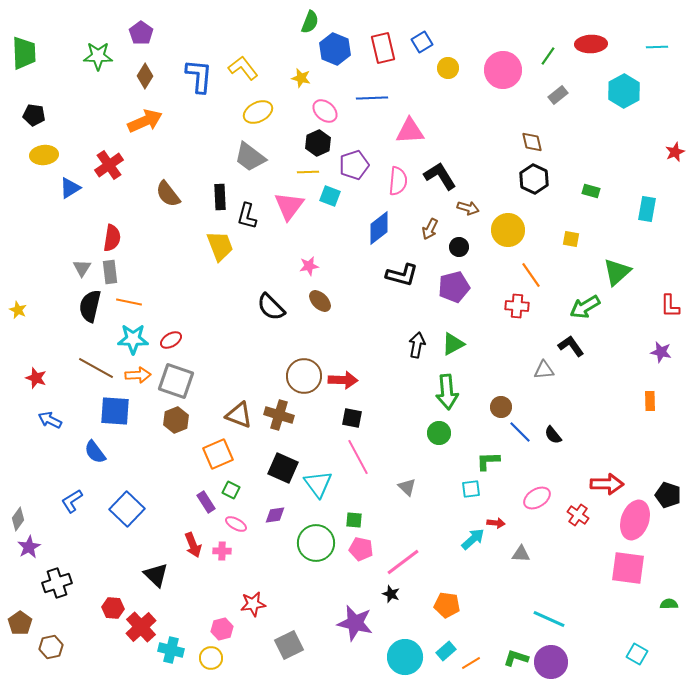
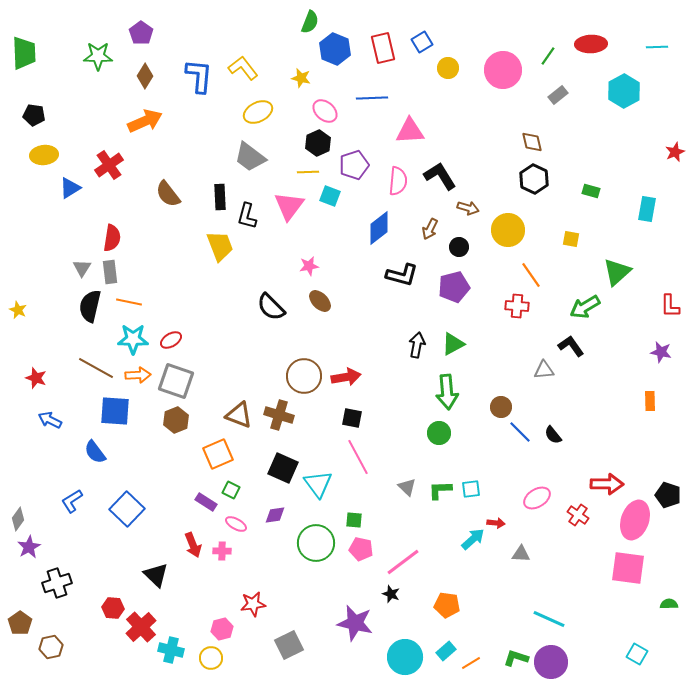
red arrow at (343, 380): moved 3 px right, 3 px up; rotated 12 degrees counterclockwise
green L-shape at (488, 461): moved 48 px left, 29 px down
purple rectangle at (206, 502): rotated 25 degrees counterclockwise
